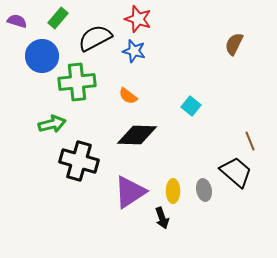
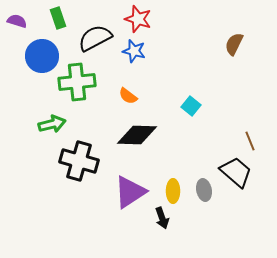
green rectangle: rotated 60 degrees counterclockwise
